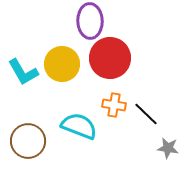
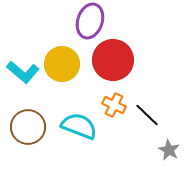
purple ellipse: rotated 20 degrees clockwise
red circle: moved 3 px right, 2 px down
cyan L-shape: rotated 20 degrees counterclockwise
orange cross: rotated 15 degrees clockwise
black line: moved 1 px right, 1 px down
brown circle: moved 14 px up
gray star: moved 1 px right, 2 px down; rotated 20 degrees clockwise
